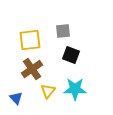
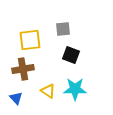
gray square: moved 2 px up
brown cross: moved 9 px left; rotated 25 degrees clockwise
yellow triangle: rotated 35 degrees counterclockwise
